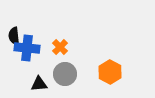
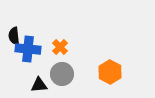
blue cross: moved 1 px right, 1 px down
gray circle: moved 3 px left
black triangle: moved 1 px down
